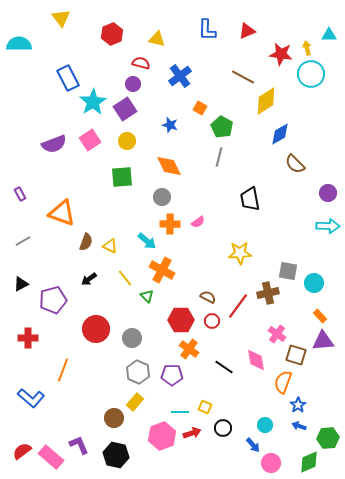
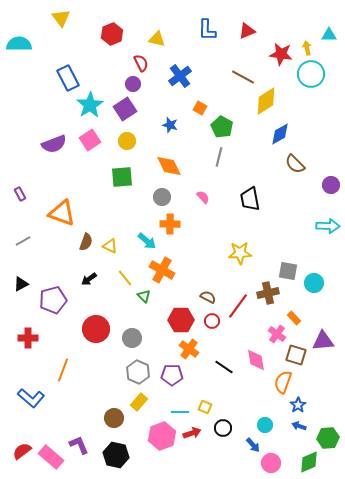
red semicircle at (141, 63): rotated 48 degrees clockwise
cyan star at (93, 102): moved 3 px left, 3 px down
purple circle at (328, 193): moved 3 px right, 8 px up
pink semicircle at (198, 222): moved 5 px right, 25 px up; rotated 96 degrees counterclockwise
green triangle at (147, 296): moved 3 px left
orange rectangle at (320, 316): moved 26 px left, 2 px down
yellow rectangle at (135, 402): moved 4 px right
